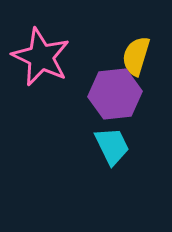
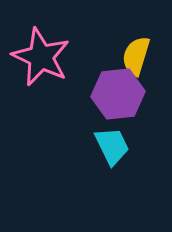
purple hexagon: moved 3 px right
